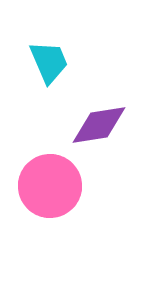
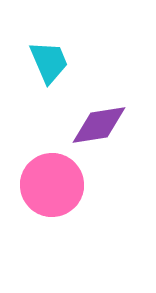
pink circle: moved 2 px right, 1 px up
